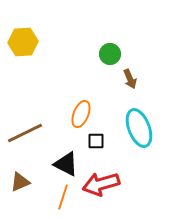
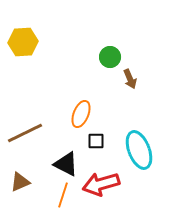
green circle: moved 3 px down
cyan ellipse: moved 22 px down
orange line: moved 2 px up
